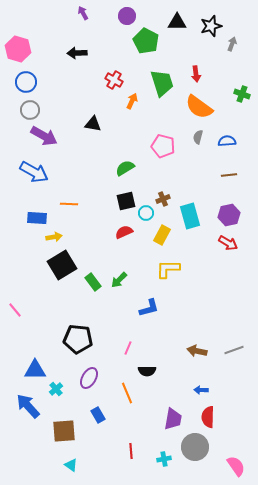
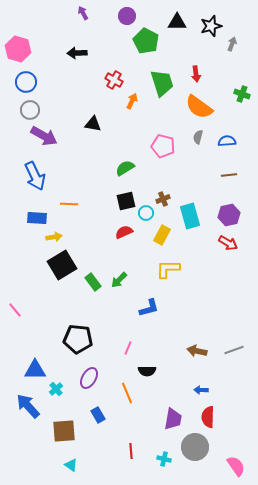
blue arrow at (34, 172): moved 1 px right, 4 px down; rotated 36 degrees clockwise
cyan cross at (164, 459): rotated 24 degrees clockwise
